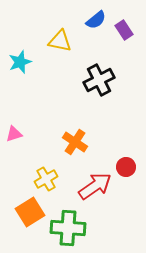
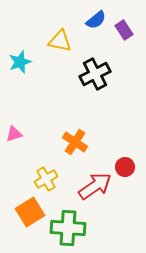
black cross: moved 4 px left, 6 px up
red circle: moved 1 px left
